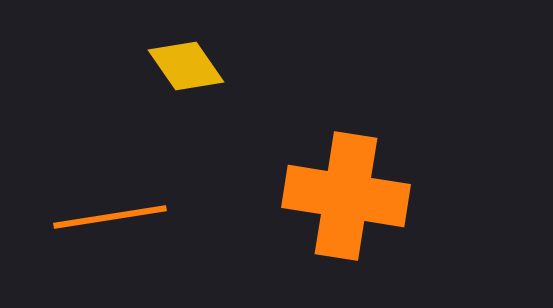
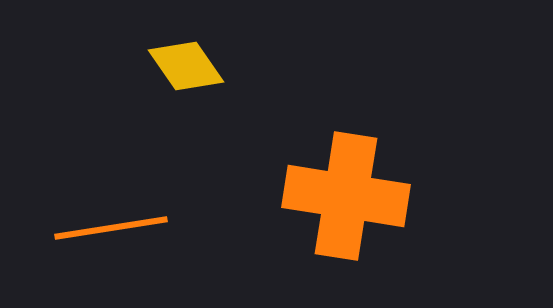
orange line: moved 1 px right, 11 px down
